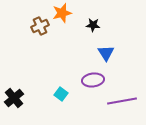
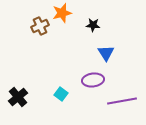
black cross: moved 4 px right, 1 px up
